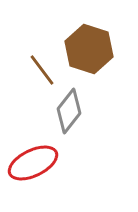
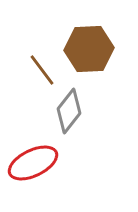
brown hexagon: rotated 21 degrees counterclockwise
